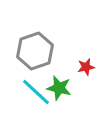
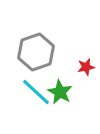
gray hexagon: moved 1 px right, 1 px down
green star: moved 1 px right, 4 px down; rotated 15 degrees clockwise
